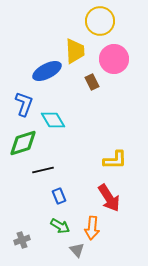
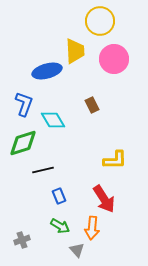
blue ellipse: rotated 12 degrees clockwise
brown rectangle: moved 23 px down
red arrow: moved 5 px left, 1 px down
